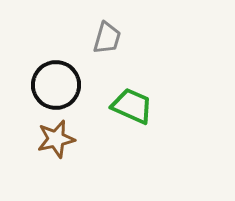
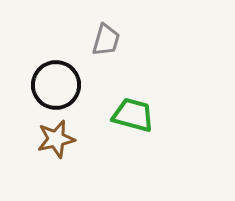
gray trapezoid: moved 1 px left, 2 px down
green trapezoid: moved 1 px right, 9 px down; rotated 9 degrees counterclockwise
